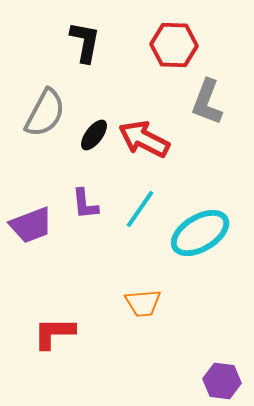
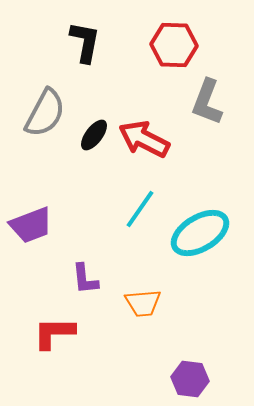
purple L-shape: moved 75 px down
purple hexagon: moved 32 px left, 2 px up
